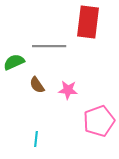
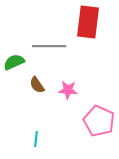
pink pentagon: rotated 28 degrees counterclockwise
